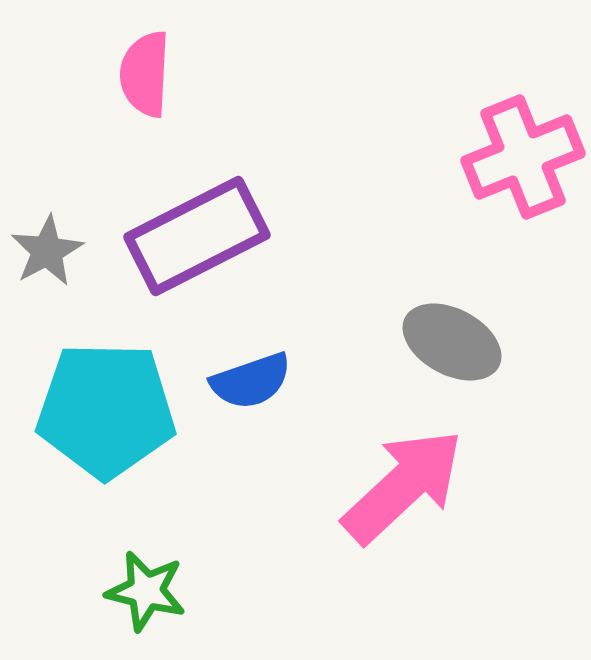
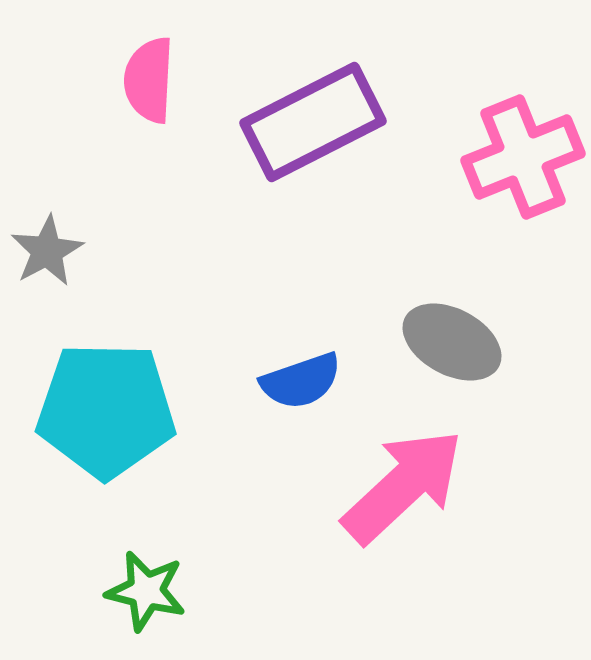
pink semicircle: moved 4 px right, 6 px down
purple rectangle: moved 116 px right, 114 px up
blue semicircle: moved 50 px right
